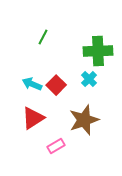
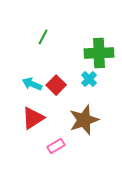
green cross: moved 1 px right, 2 px down
